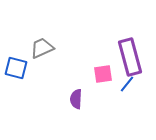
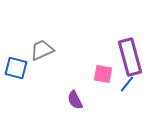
gray trapezoid: moved 2 px down
pink square: rotated 18 degrees clockwise
purple semicircle: moved 1 px left, 1 px down; rotated 30 degrees counterclockwise
